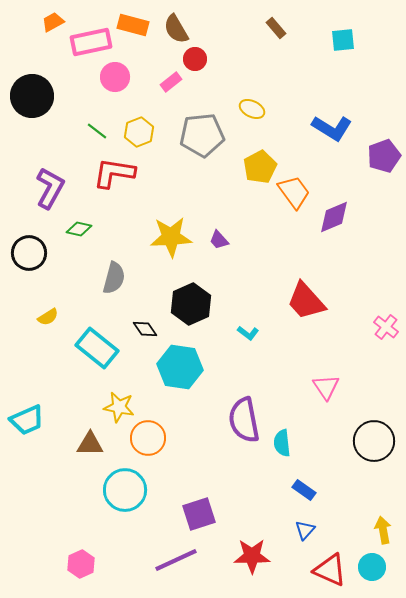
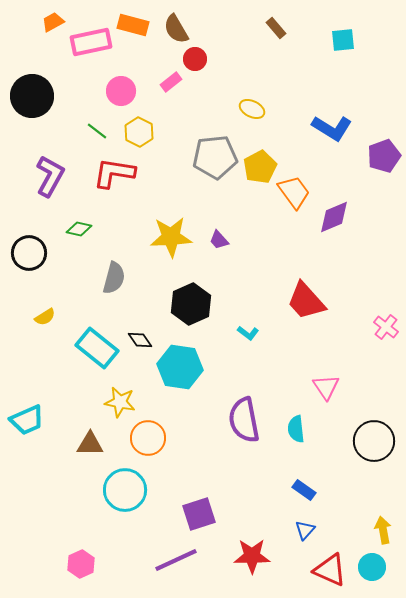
pink circle at (115, 77): moved 6 px right, 14 px down
yellow hexagon at (139, 132): rotated 12 degrees counterclockwise
gray pentagon at (202, 135): moved 13 px right, 22 px down
purple L-shape at (50, 188): moved 12 px up
yellow semicircle at (48, 317): moved 3 px left
black diamond at (145, 329): moved 5 px left, 11 px down
yellow star at (119, 407): moved 1 px right, 5 px up
cyan semicircle at (282, 443): moved 14 px right, 14 px up
